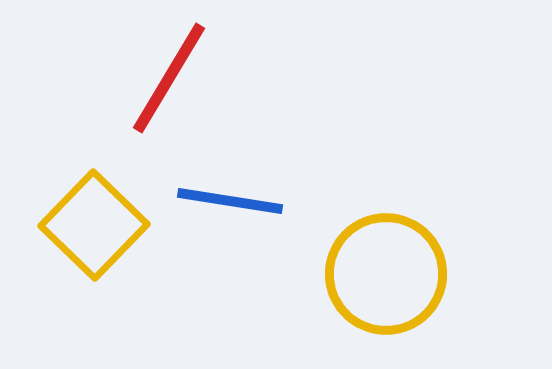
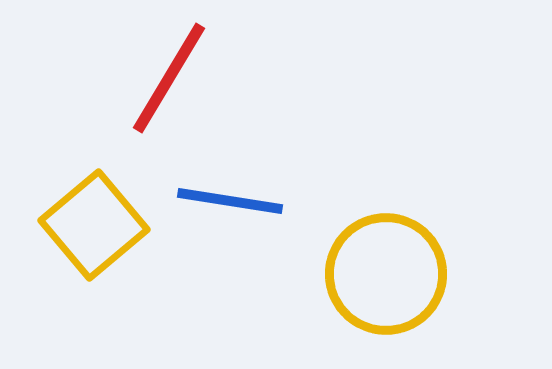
yellow square: rotated 6 degrees clockwise
